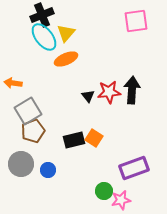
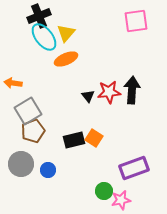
black cross: moved 3 px left, 1 px down
